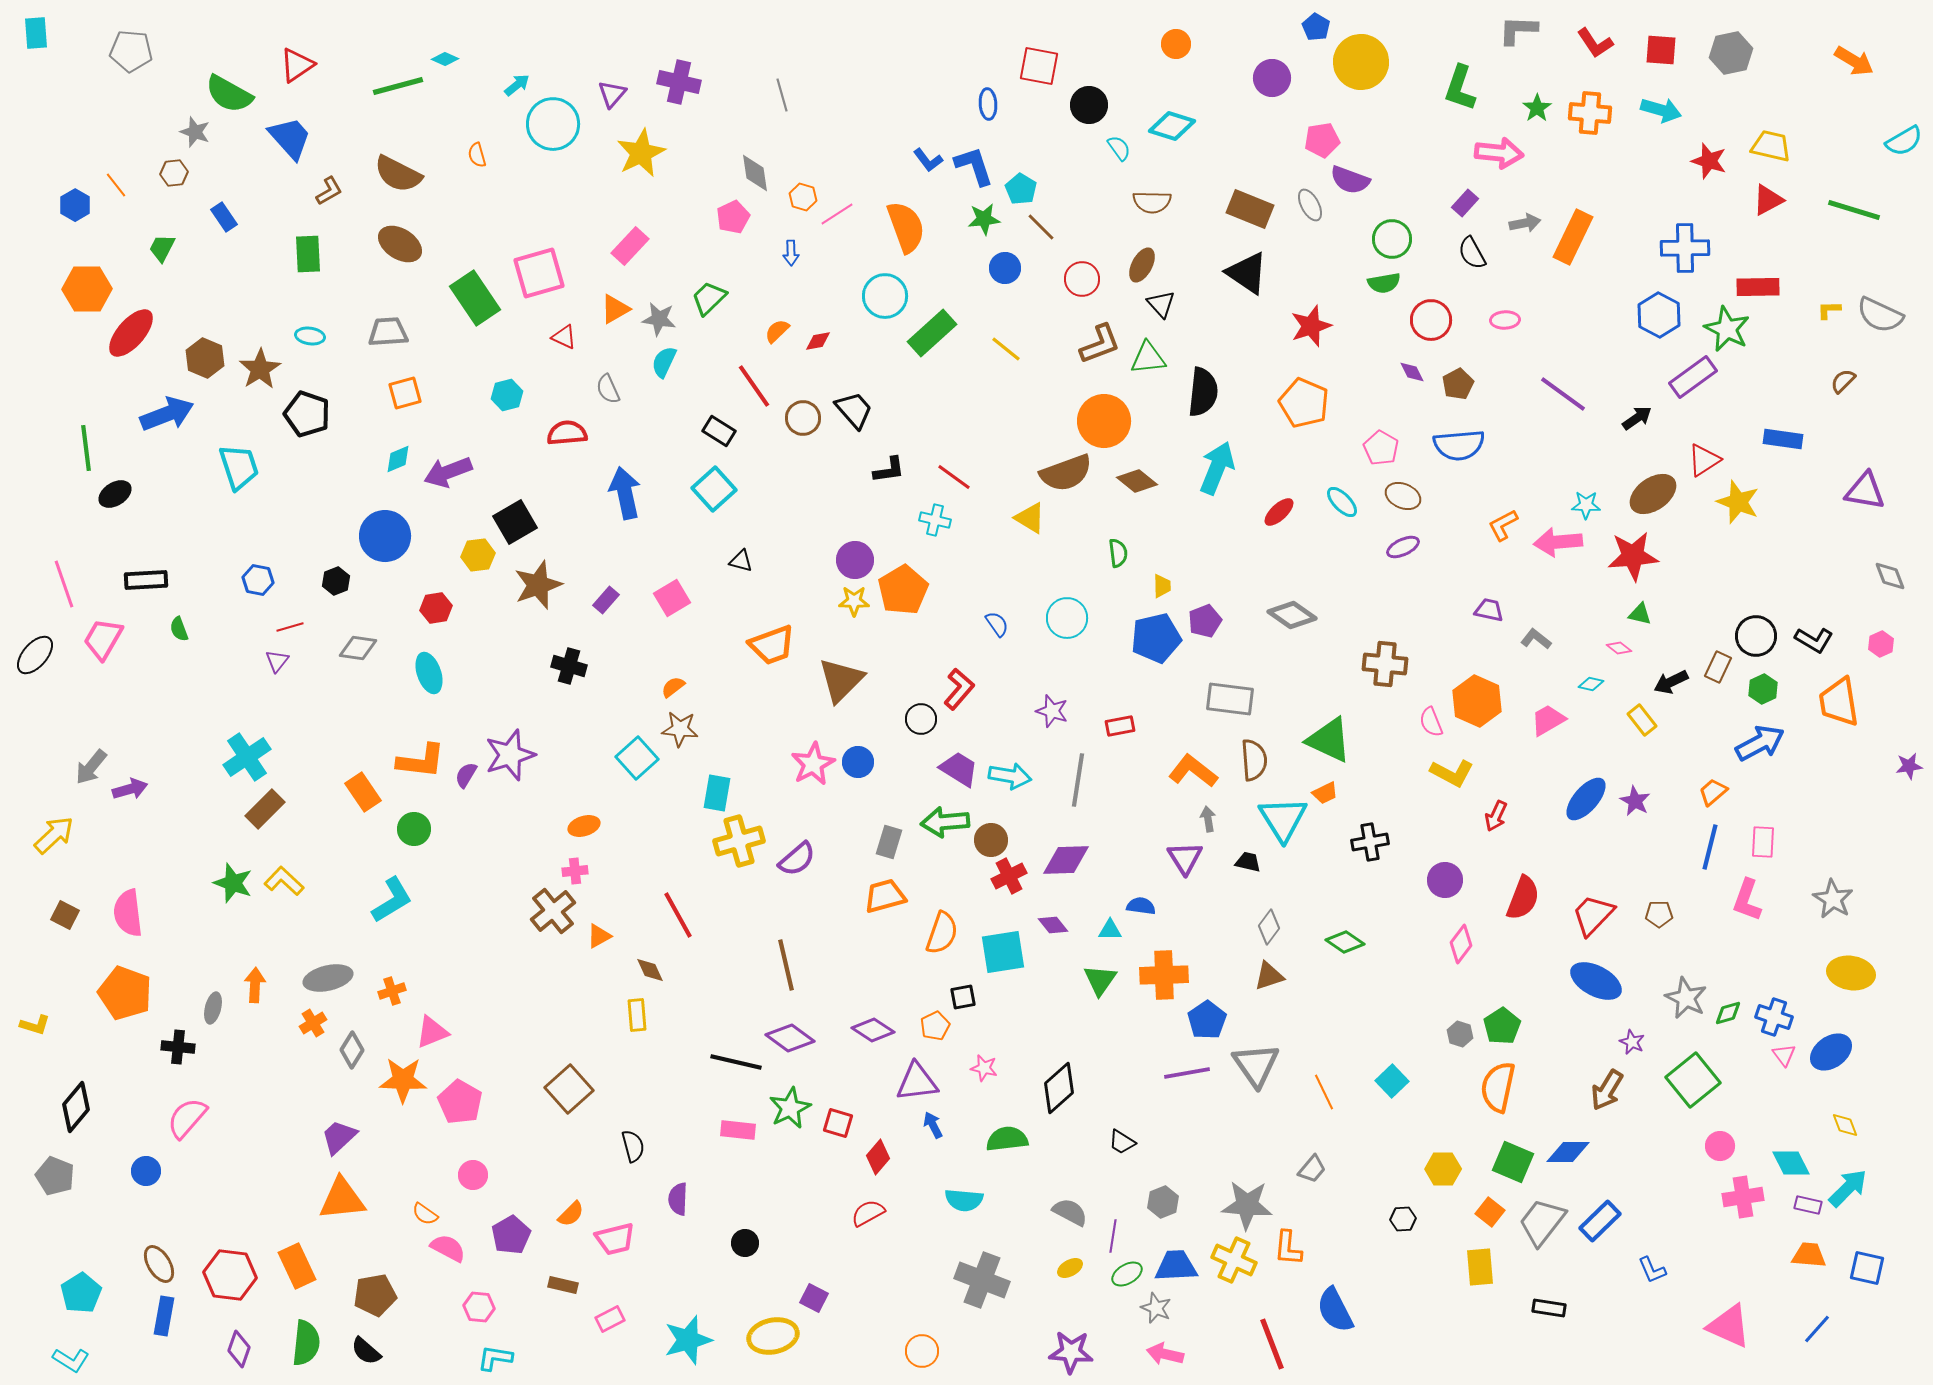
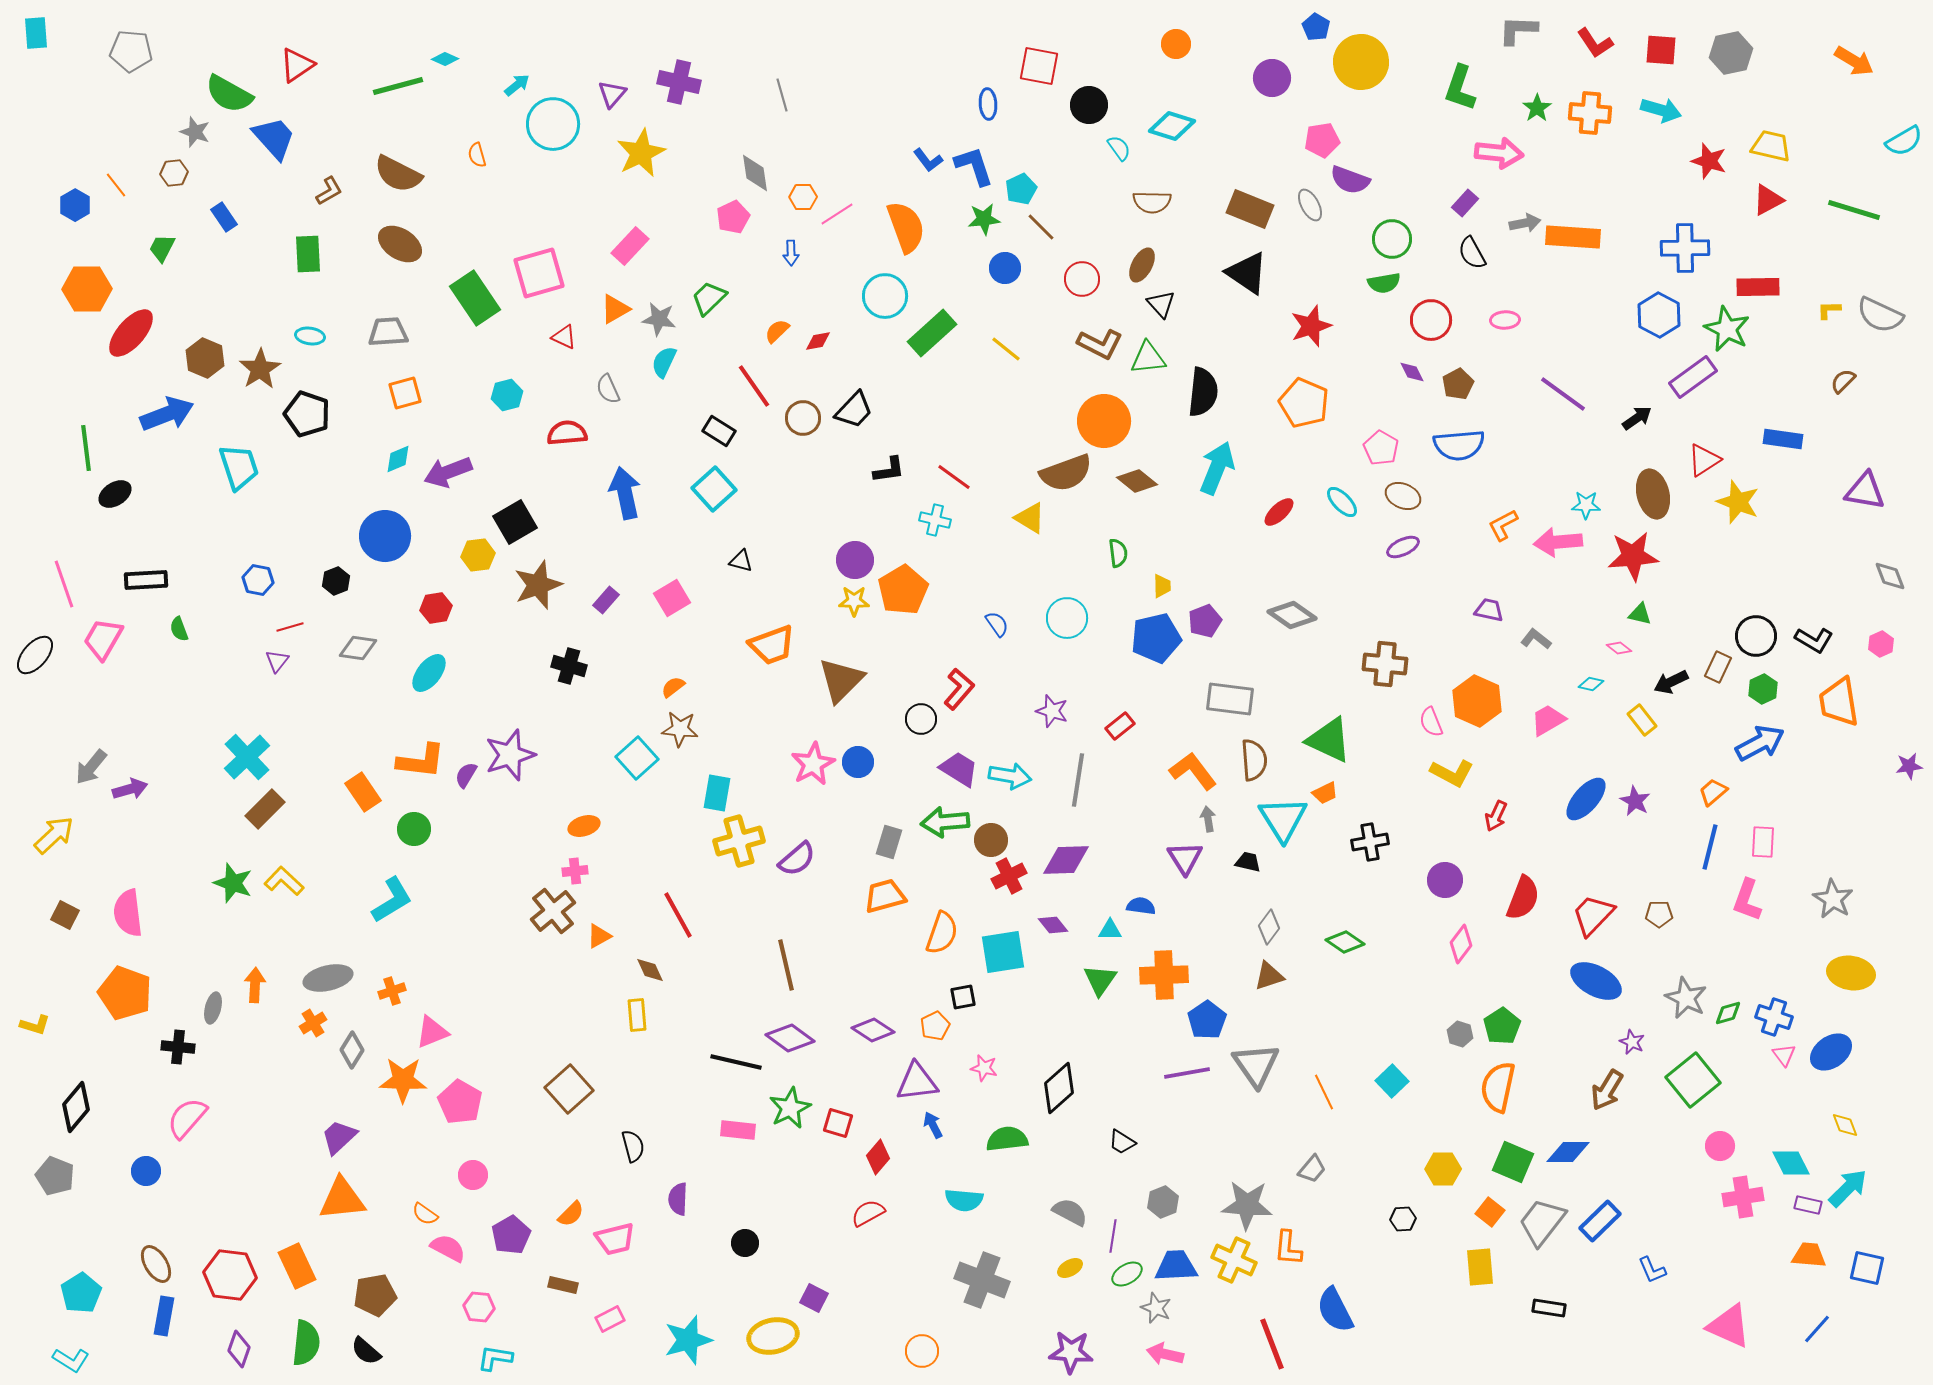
blue trapezoid at (290, 138): moved 16 px left
cyan pentagon at (1021, 189): rotated 16 degrees clockwise
orange hexagon at (803, 197): rotated 16 degrees counterclockwise
orange rectangle at (1573, 237): rotated 68 degrees clockwise
brown L-shape at (1100, 344): rotated 48 degrees clockwise
black trapezoid at (854, 410): rotated 84 degrees clockwise
brown ellipse at (1653, 494): rotated 69 degrees counterclockwise
cyan ellipse at (429, 673): rotated 57 degrees clockwise
red rectangle at (1120, 726): rotated 28 degrees counterclockwise
cyan cross at (247, 757): rotated 9 degrees counterclockwise
orange L-shape at (1193, 771): rotated 15 degrees clockwise
brown ellipse at (159, 1264): moved 3 px left
